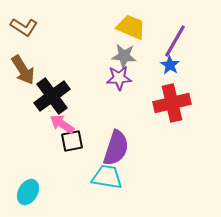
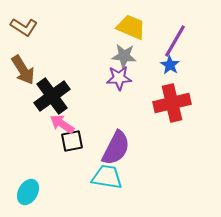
purple semicircle: rotated 9 degrees clockwise
